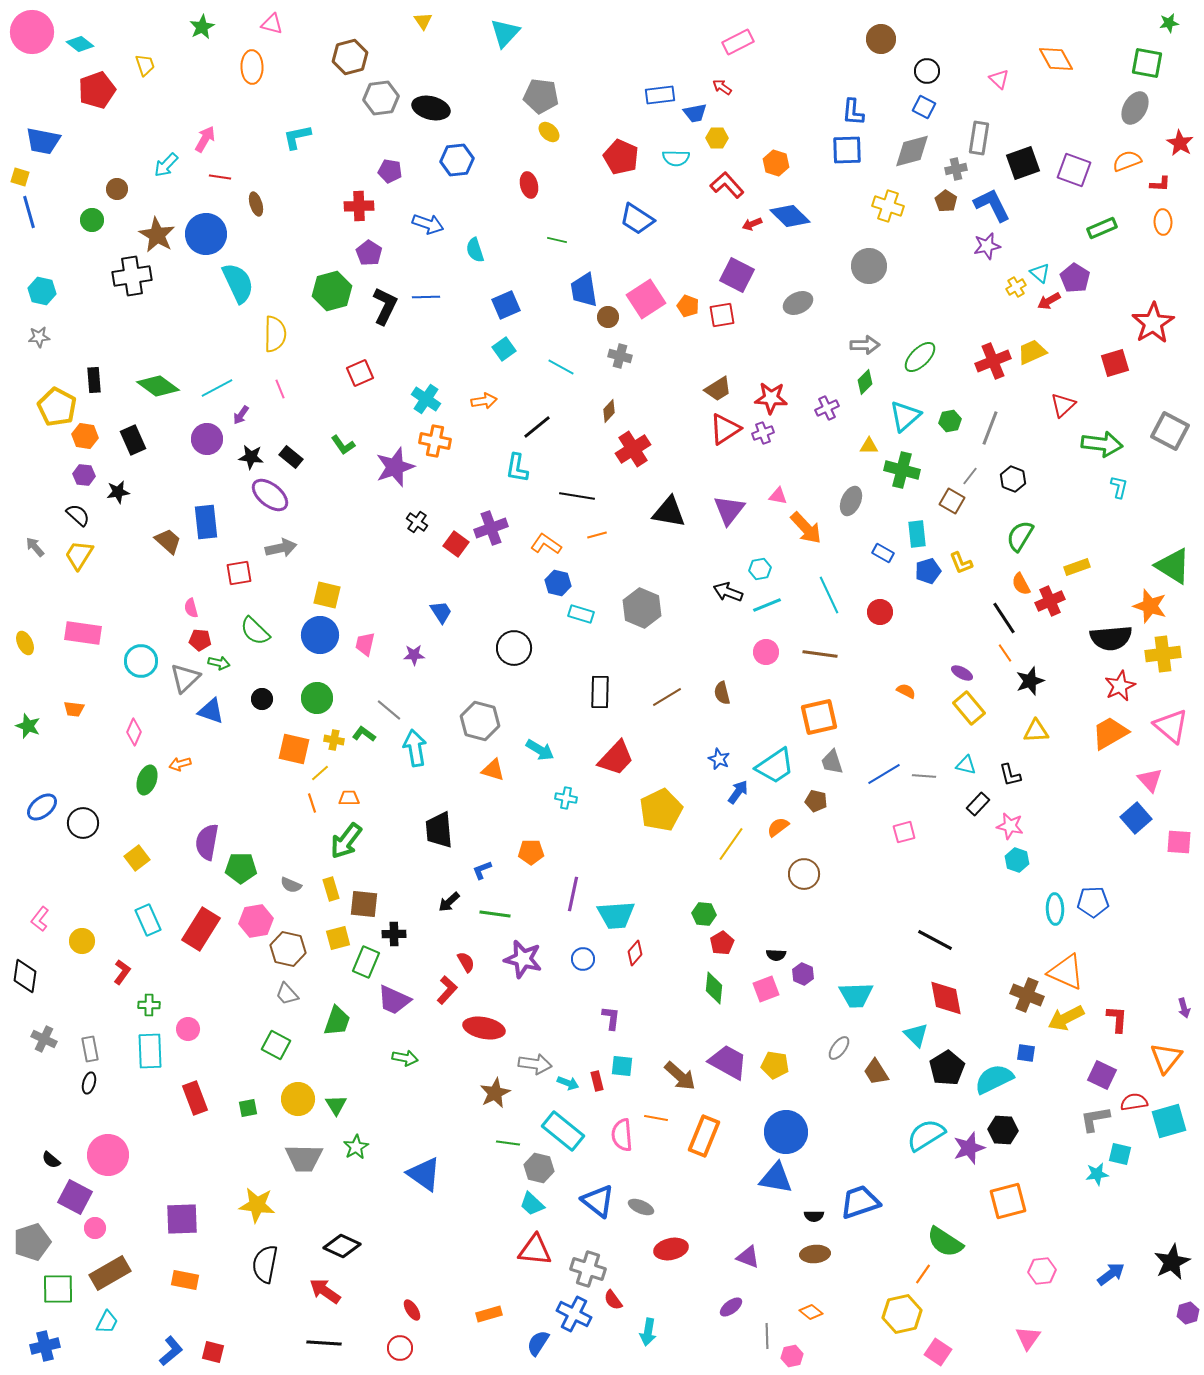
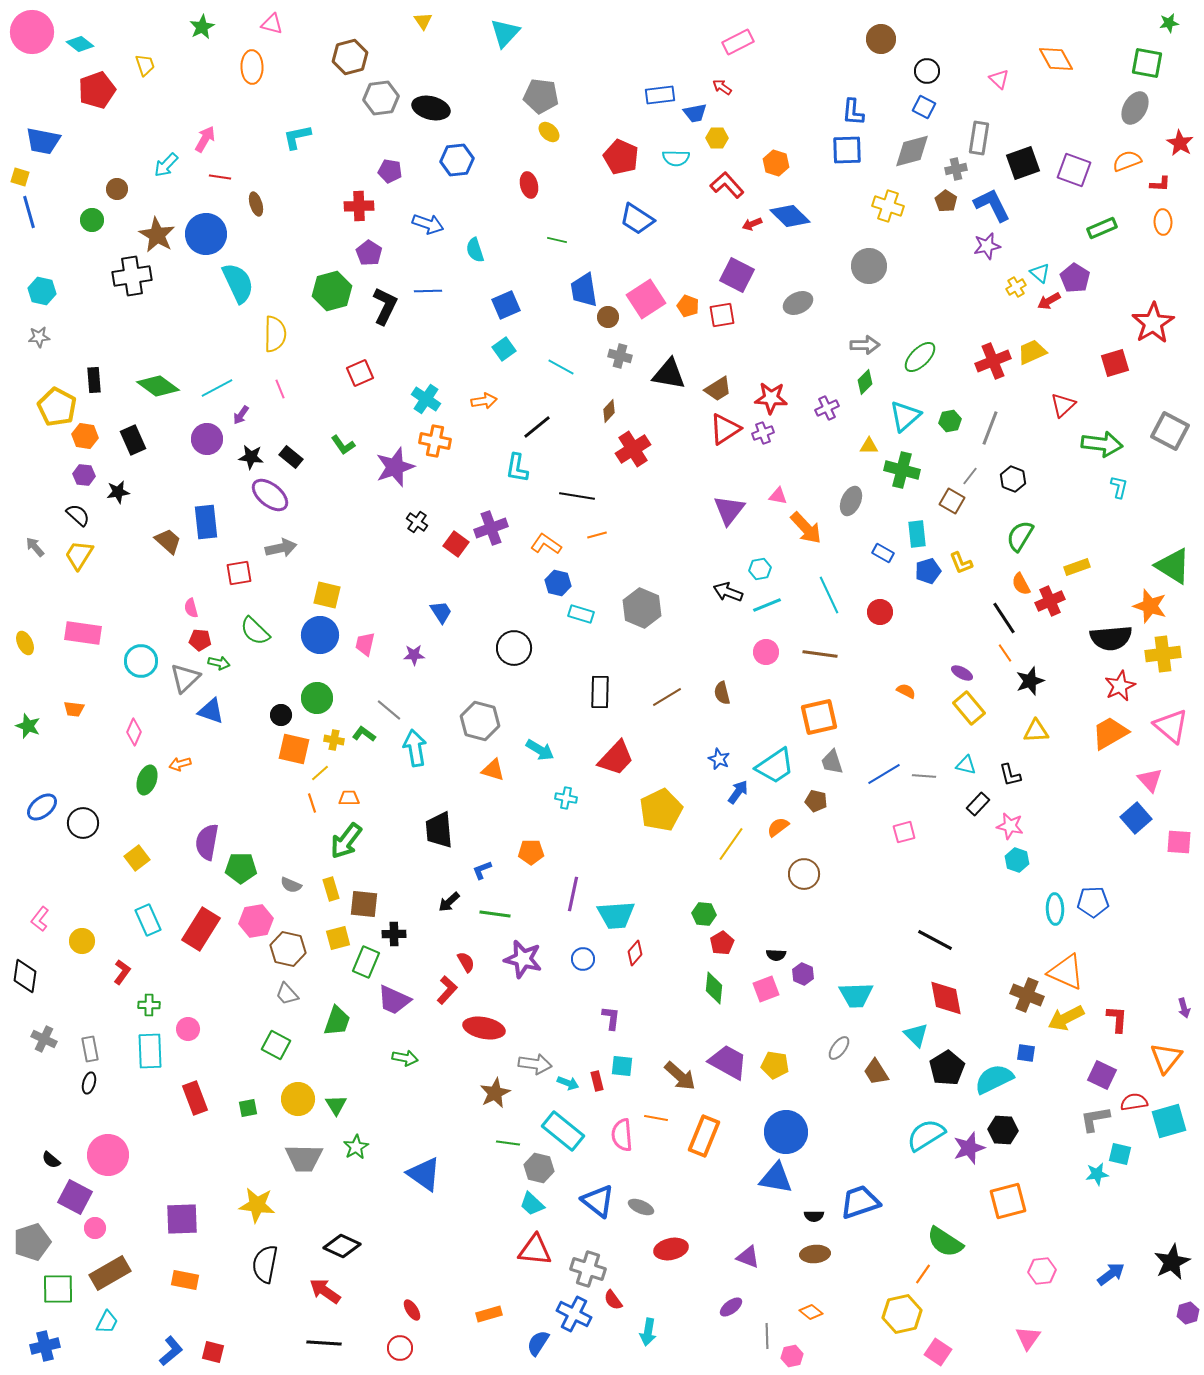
blue line at (426, 297): moved 2 px right, 6 px up
black triangle at (669, 512): moved 138 px up
black circle at (262, 699): moved 19 px right, 16 px down
